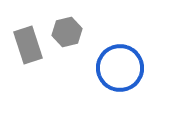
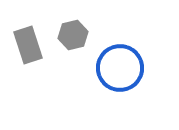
gray hexagon: moved 6 px right, 3 px down
